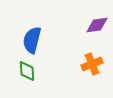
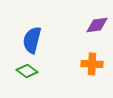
orange cross: rotated 25 degrees clockwise
green diamond: rotated 50 degrees counterclockwise
